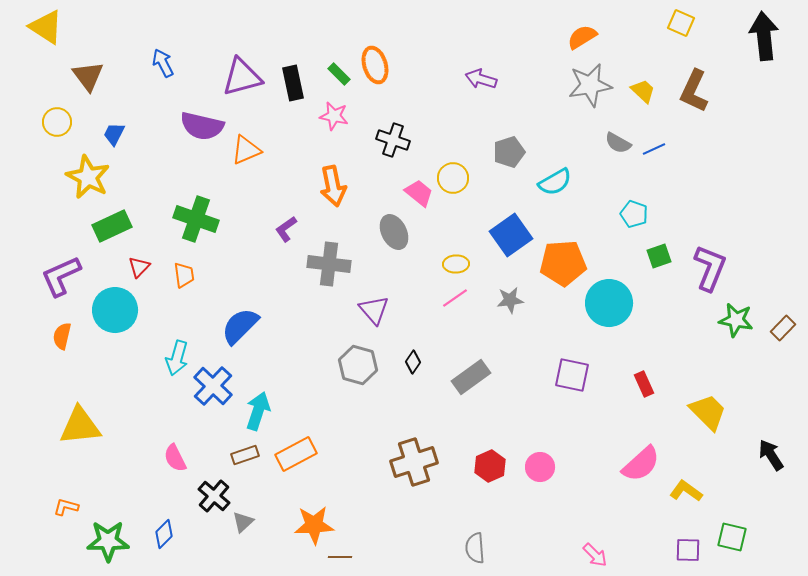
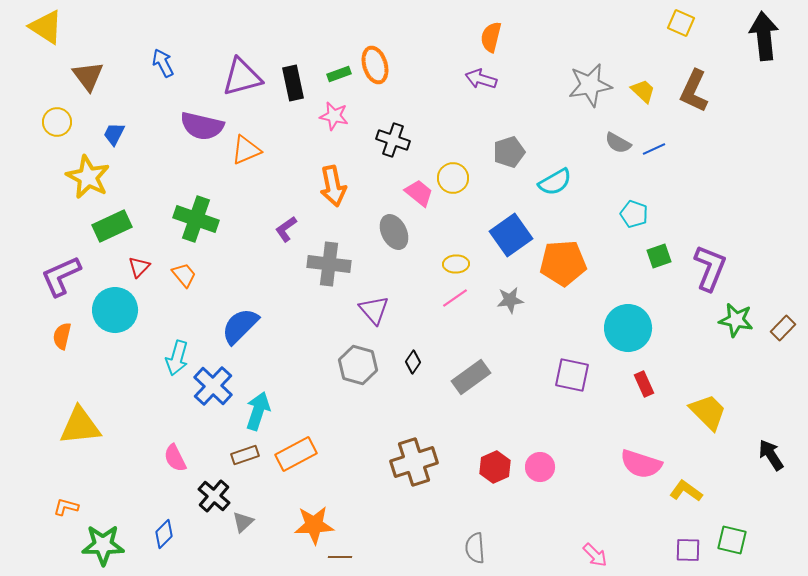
orange semicircle at (582, 37): moved 91 px left; rotated 44 degrees counterclockwise
green rectangle at (339, 74): rotated 65 degrees counterclockwise
orange trapezoid at (184, 275): rotated 32 degrees counterclockwise
cyan circle at (609, 303): moved 19 px right, 25 px down
pink semicircle at (641, 464): rotated 60 degrees clockwise
red hexagon at (490, 466): moved 5 px right, 1 px down
green square at (732, 537): moved 3 px down
green star at (108, 541): moved 5 px left, 4 px down
